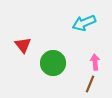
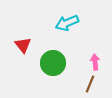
cyan arrow: moved 17 px left
